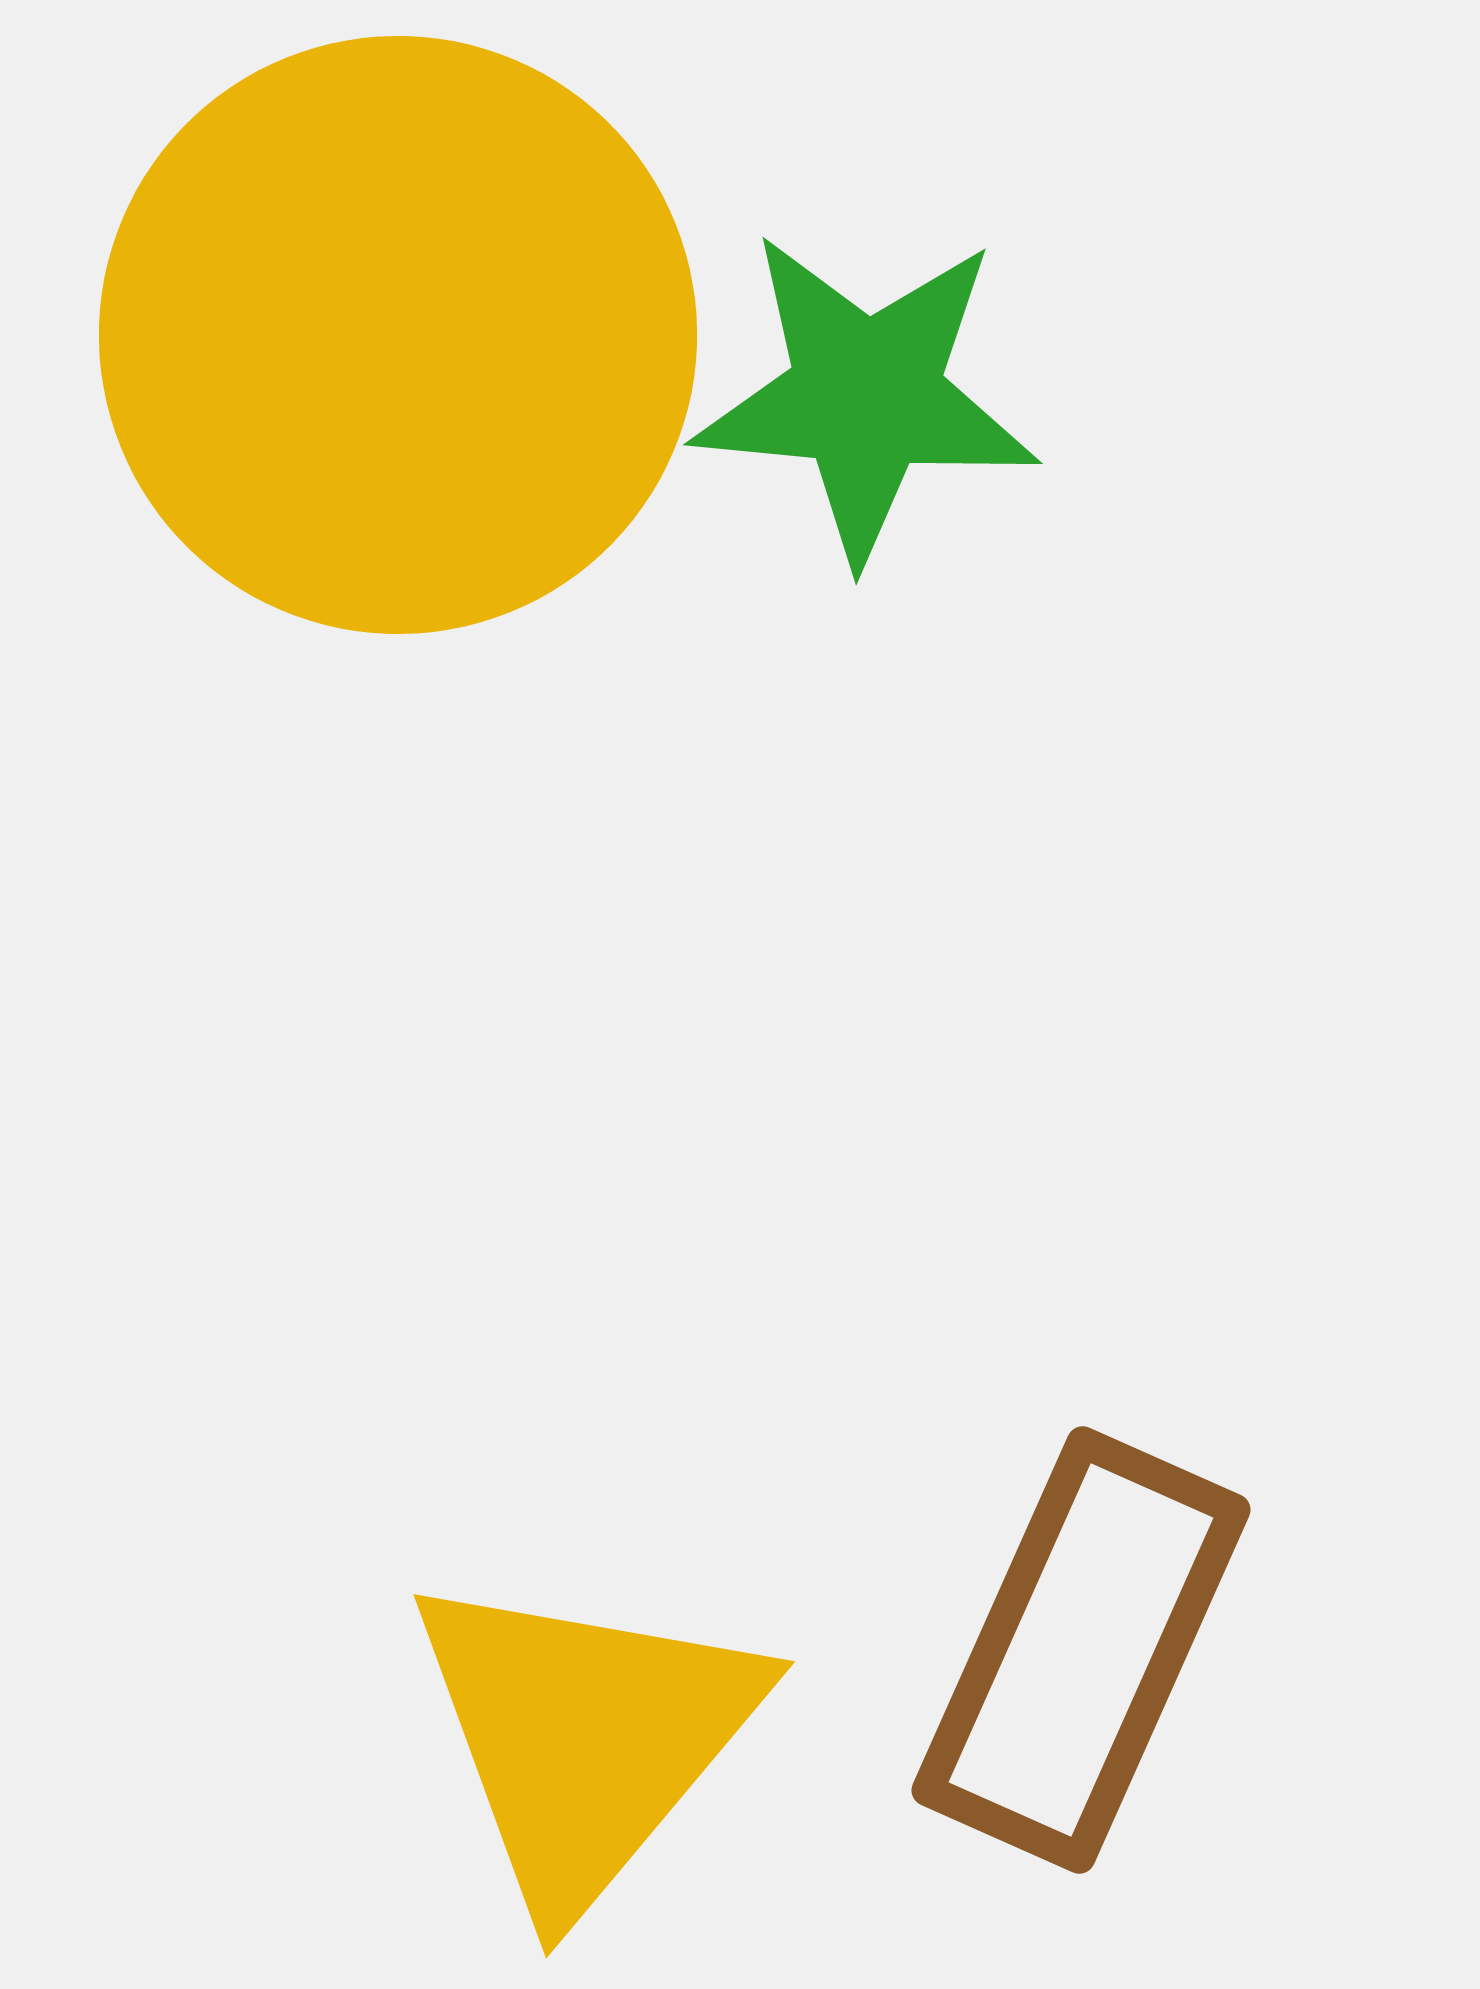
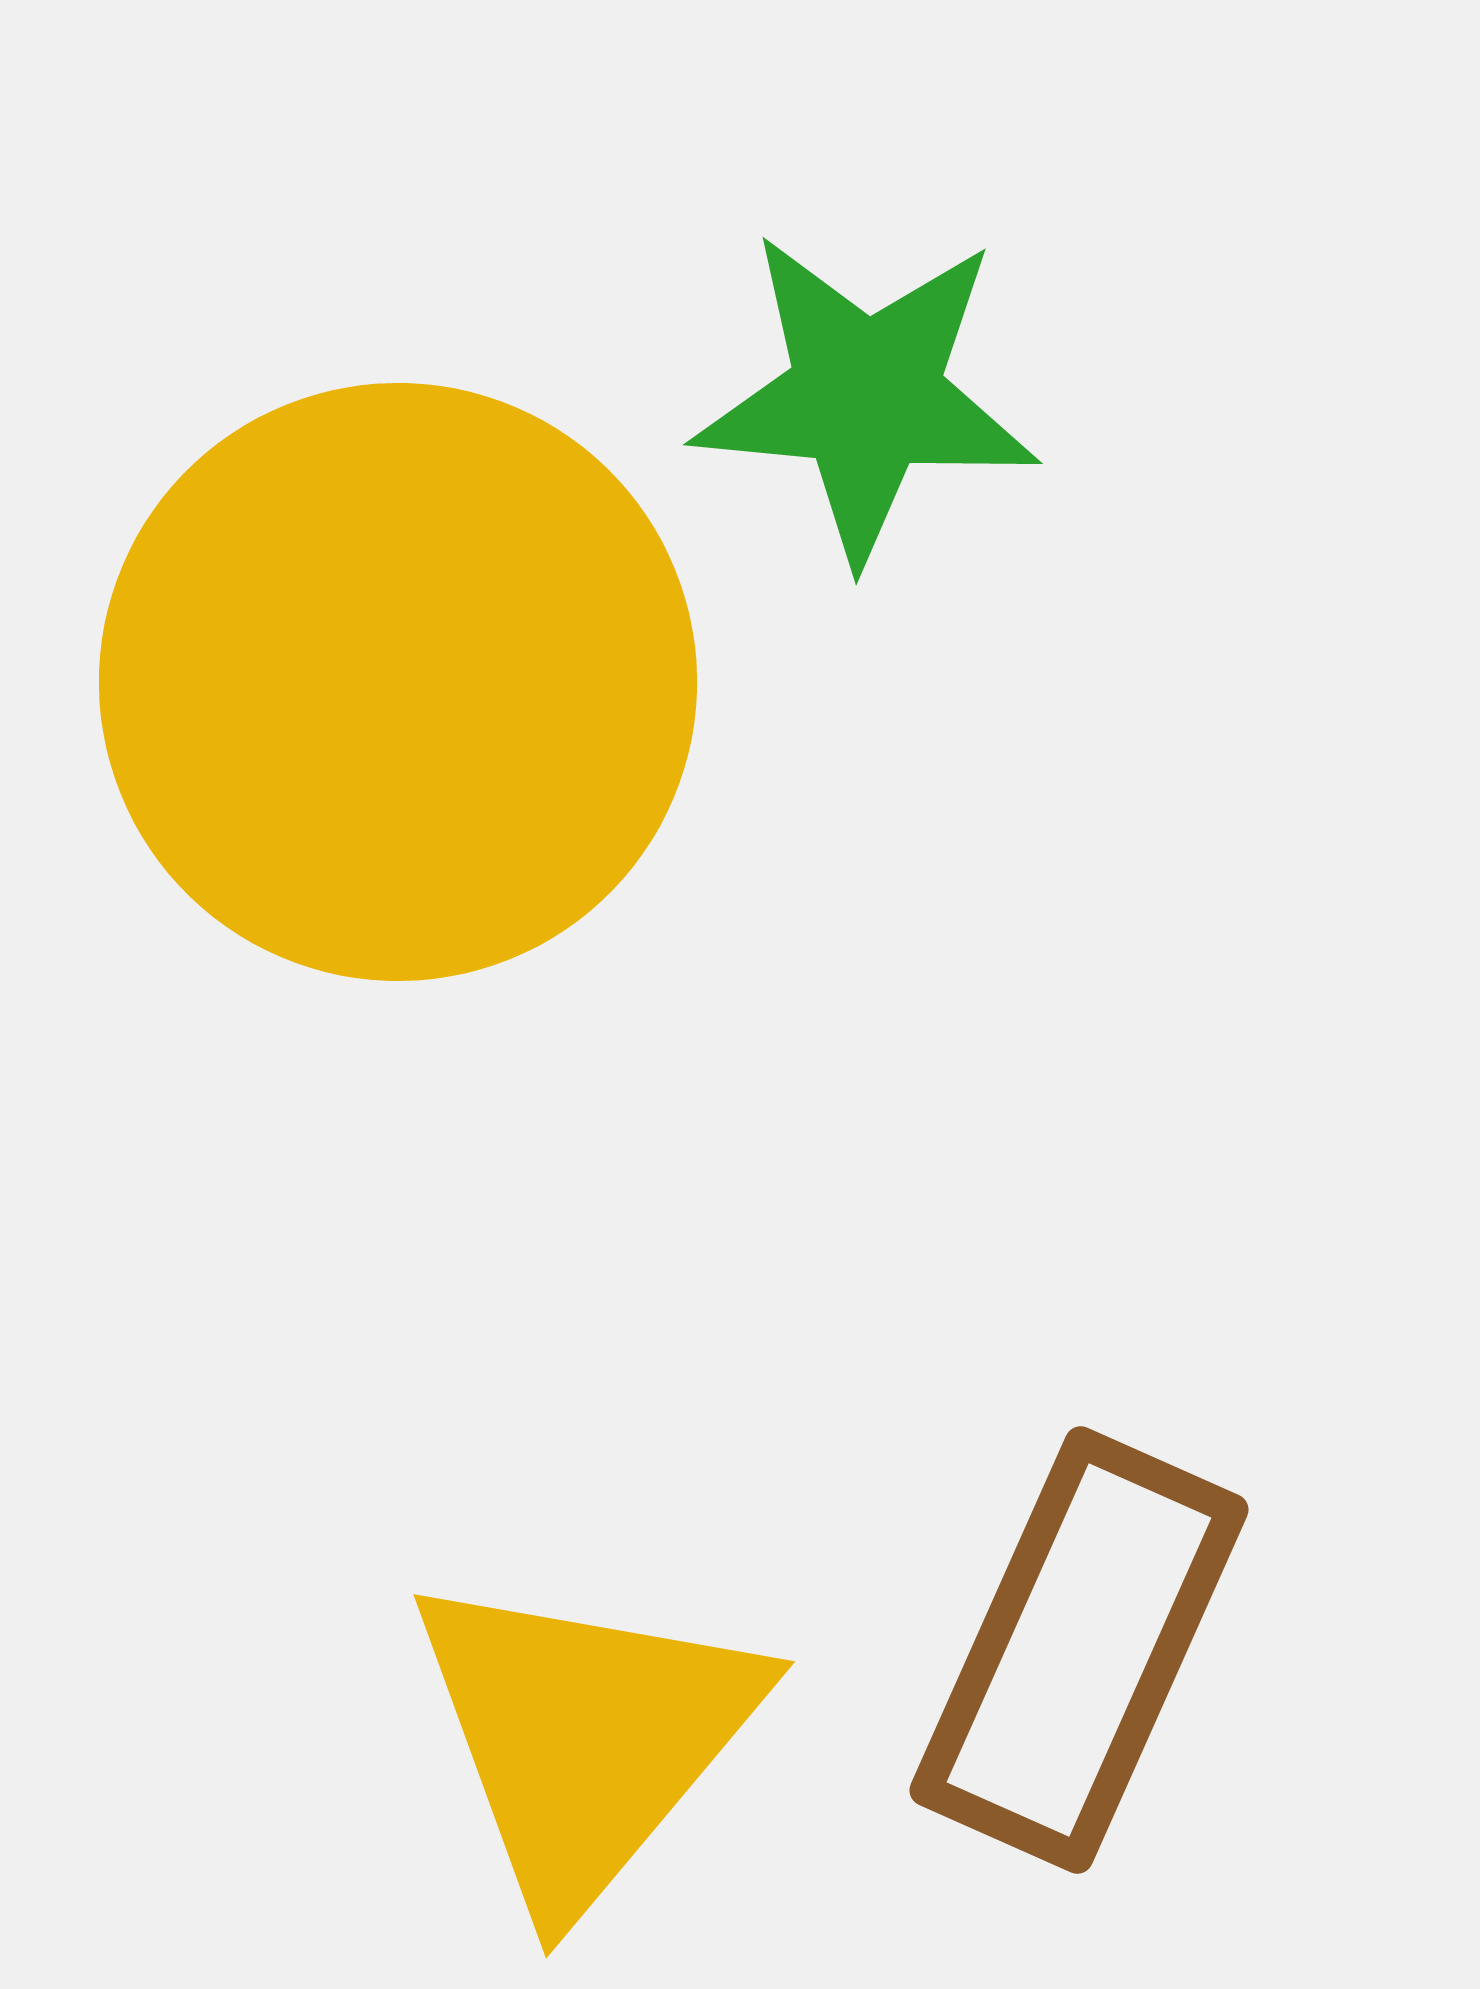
yellow circle: moved 347 px down
brown rectangle: moved 2 px left
